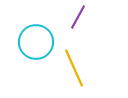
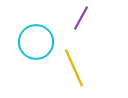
purple line: moved 3 px right, 1 px down
